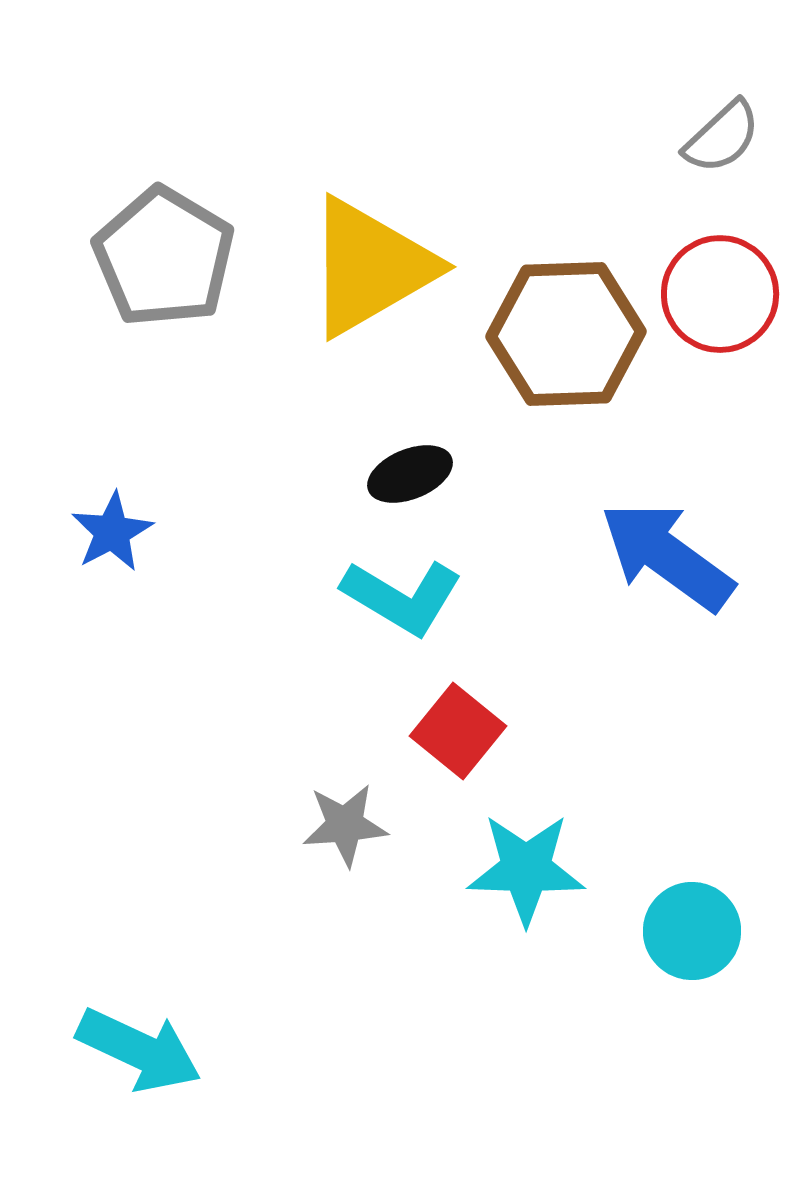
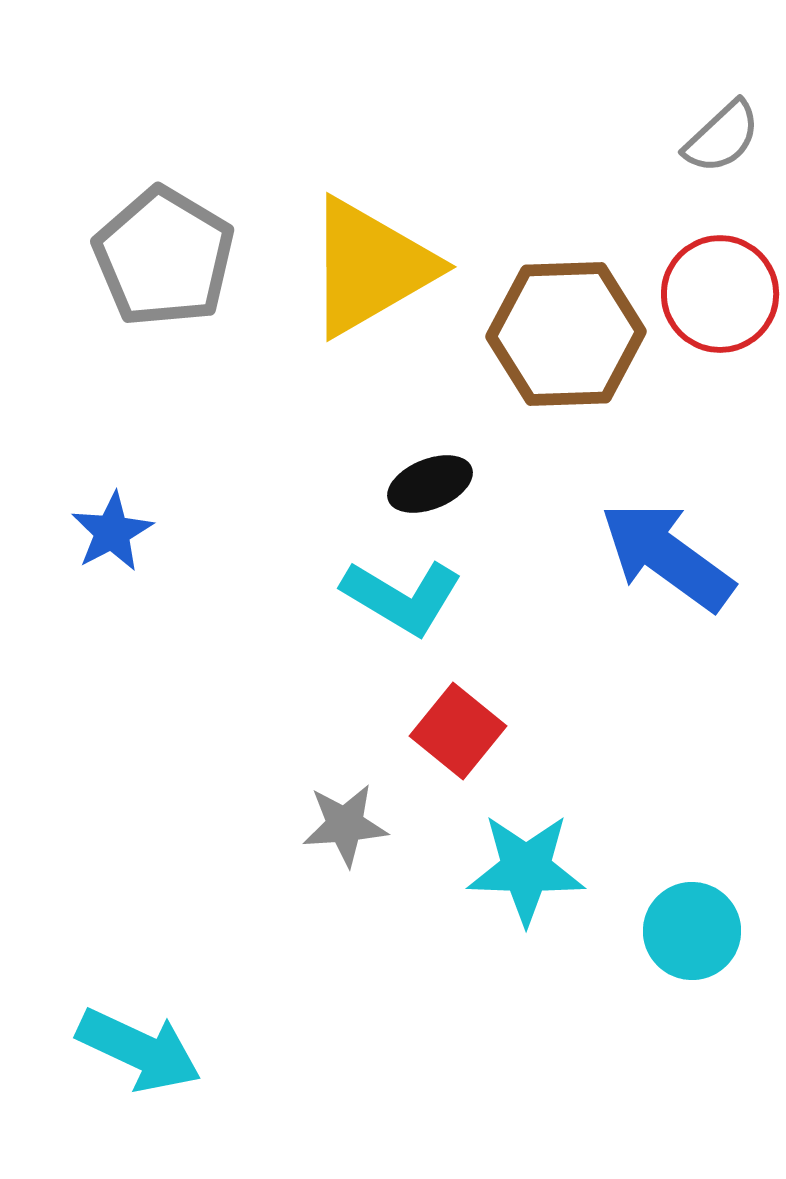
black ellipse: moved 20 px right, 10 px down
